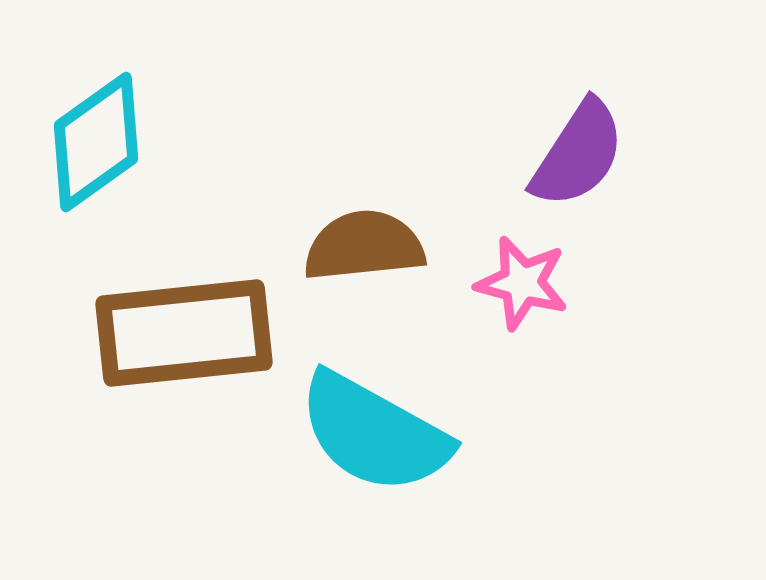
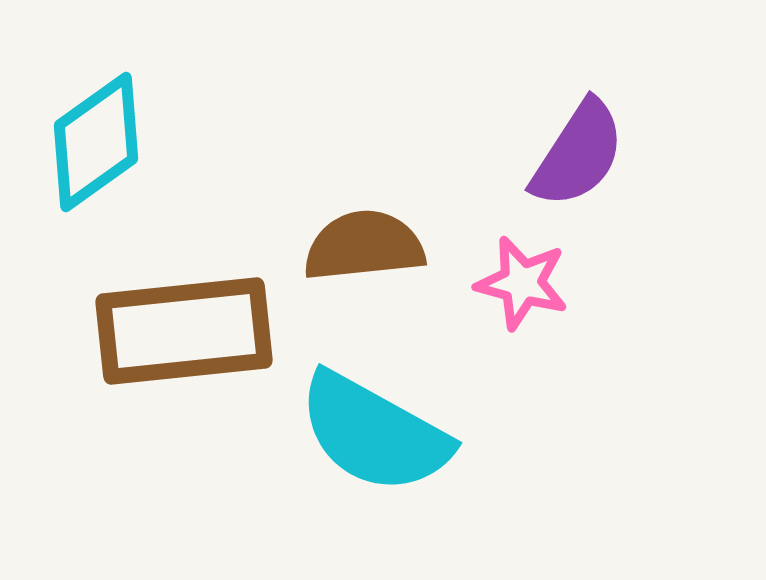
brown rectangle: moved 2 px up
